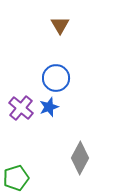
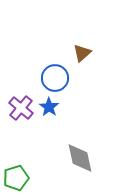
brown triangle: moved 22 px right, 28 px down; rotated 18 degrees clockwise
blue circle: moved 1 px left
blue star: rotated 18 degrees counterclockwise
gray diamond: rotated 40 degrees counterclockwise
